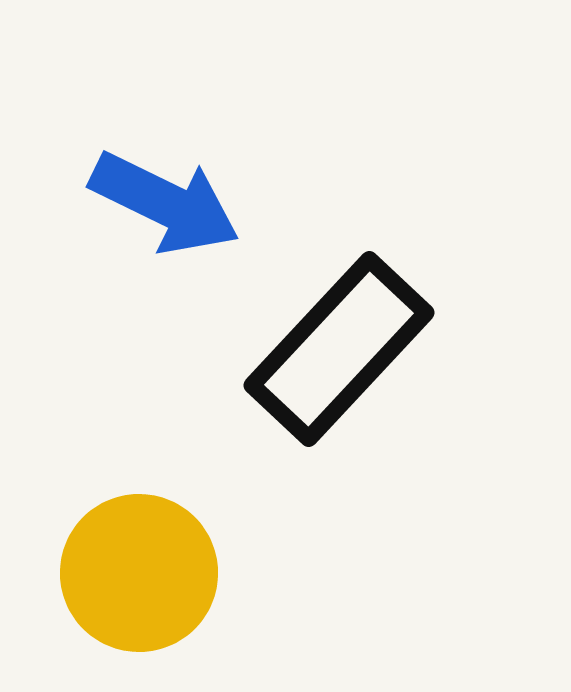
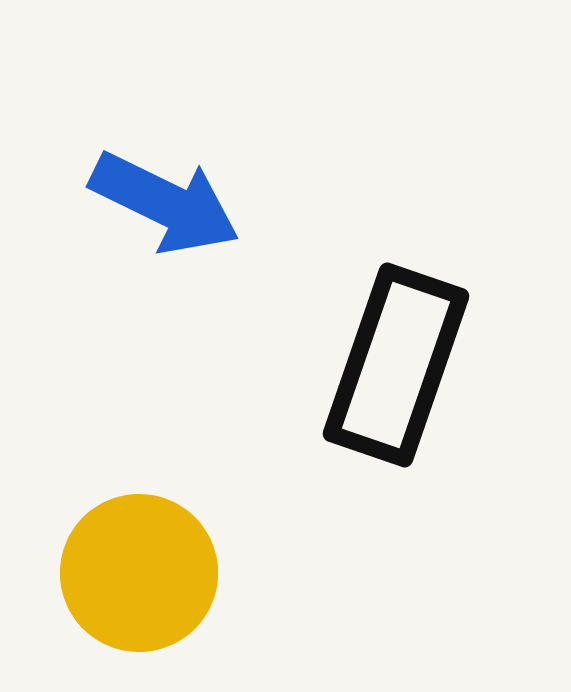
black rectangle: moved 57 px right, 16 px down; rotated 24 degrees counterclockwise
